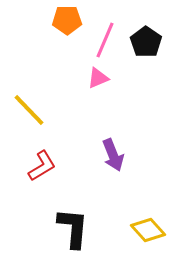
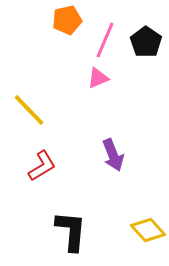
orange pentagon: rotated 12 degrees counterclockwise
black L-shape: moved 2 px left, 3 px down
